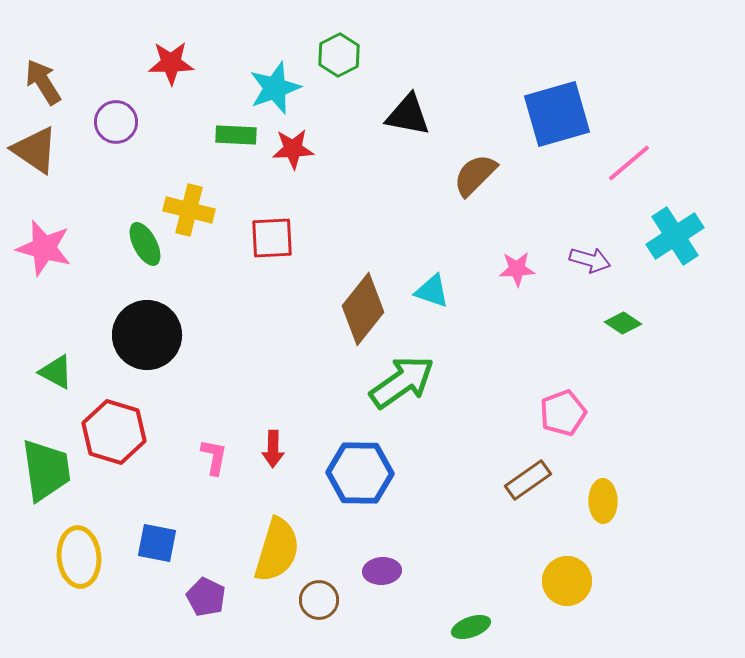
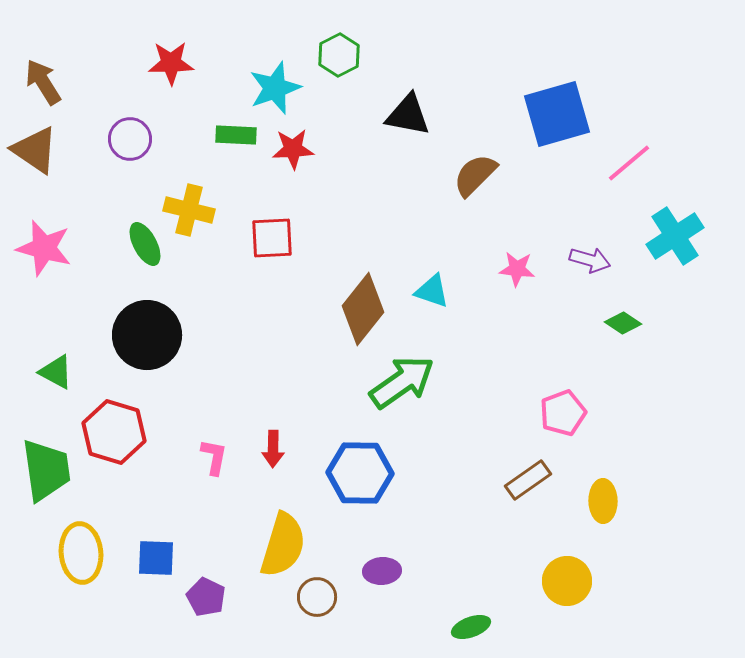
purple circle at (116, 122): moved 14 px right, 17 px down
pink star at (517, 269): rotated 9 degrees clockwise
blue square at (157, 543): moved 1 px left, 15 px down; rotated 9 degrees counterclockwise
yellow semicircle at (277, 550): moved 6 px right, 5 px up
yellow ellipse at (79, 557): moved 2 px right, 4 px up
brown circle at (319, 600): moved 2 px left, 3 px up
